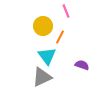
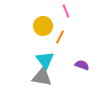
cyan triangle: moved 2 px left, 4 px down
gray triangle: rotated 35 degrees clockwise
